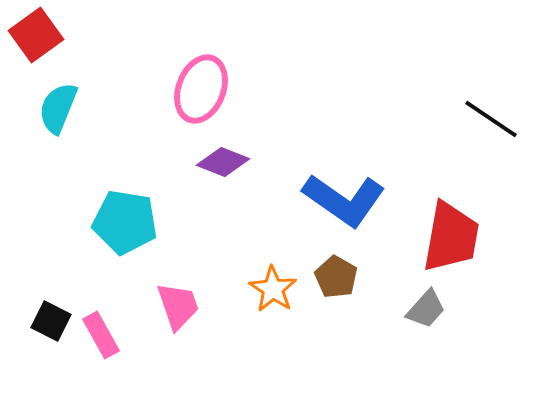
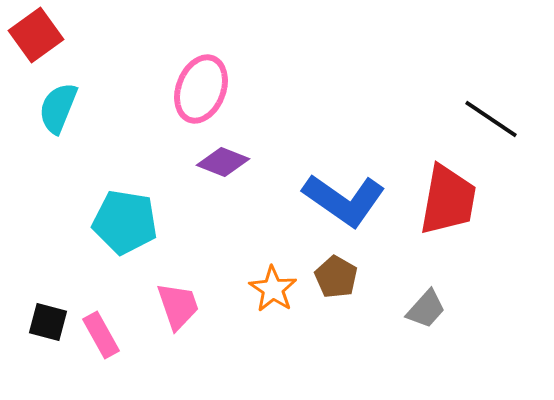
red trapezoid: moved 3 px left, 37 px up
black square: moved 3 px left, 1 px down; rotated 12 degrees counterclockwise
